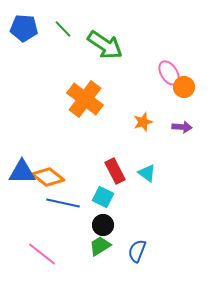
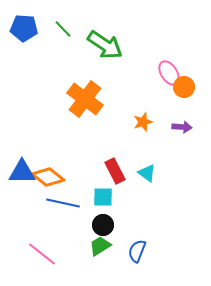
cyan square: rotated 25 degrees counterclockwise
